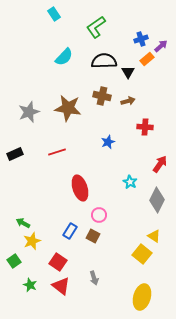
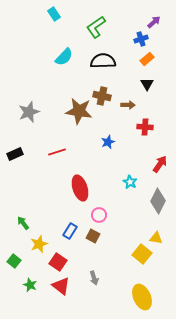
purple arrow: moved 7 px left, 24 px up
black semicircle: moved 1 px left
black triangle: moved 19 px right, 12 px down
brown arrow: moved 4 px down; rotated 16 degrees clockwise
brown star: moved 11 px right, 3 px down
gray diamond: moved 1 px right, 1 px down
green arrow: rotated 24 degrees clockwise
yellow triangle: moved 2 px right, 2 px down; rotated 24 degrees counterclockwise
yellow star: moved 7 px right, 3 px down
green square: rotated 16 degrees counterclockwise
yellow ellipse: rotated 40 degrees counterclockwise
